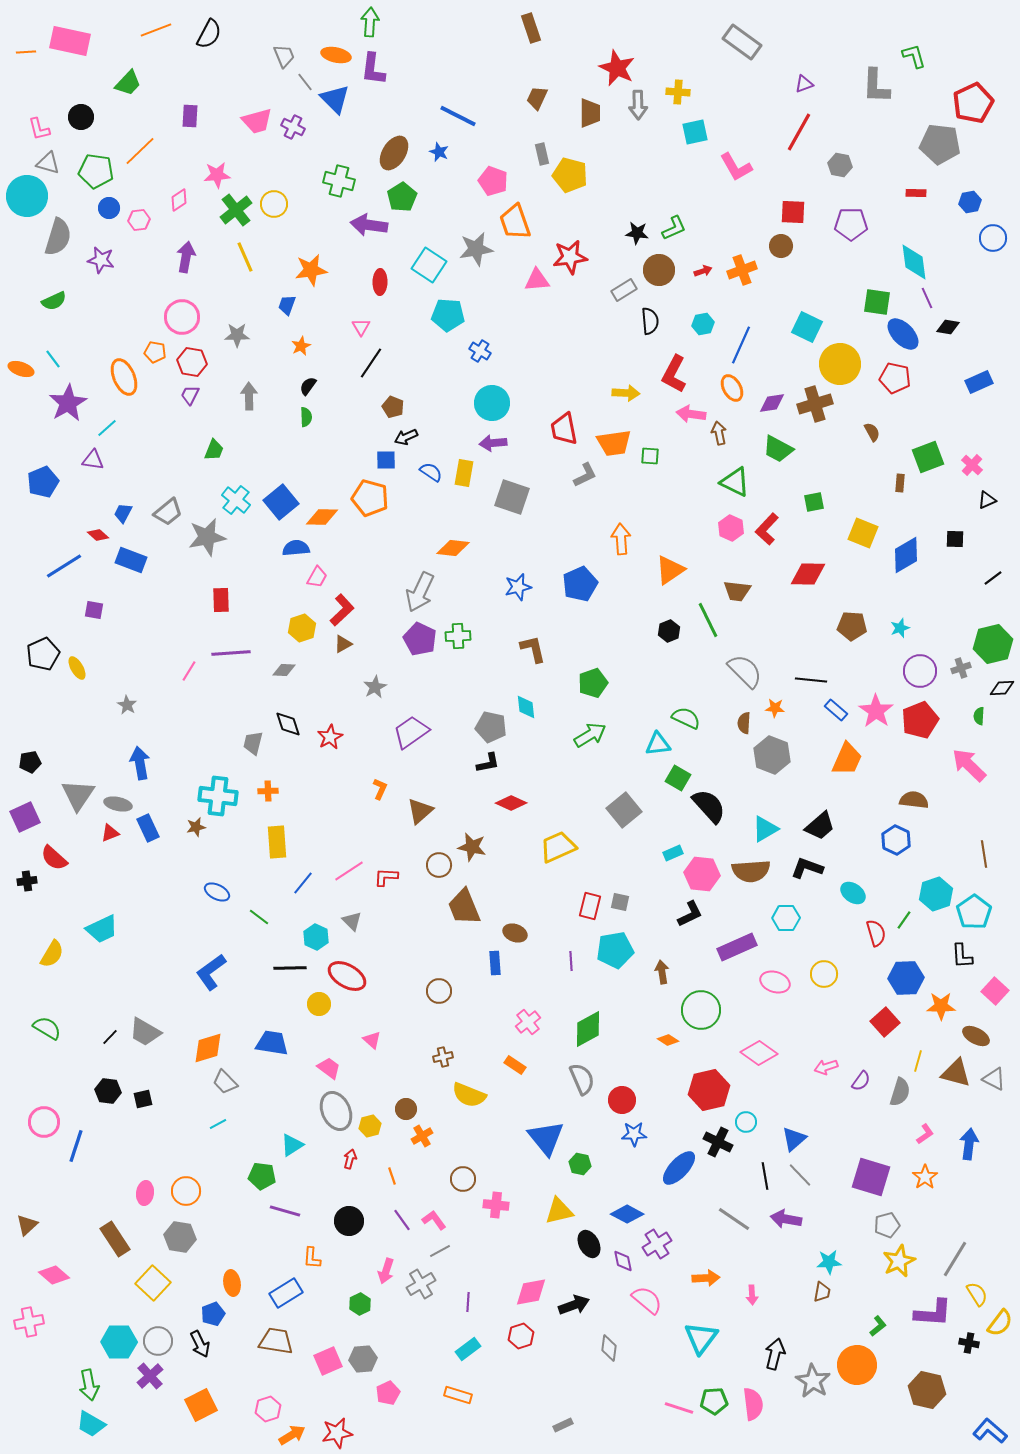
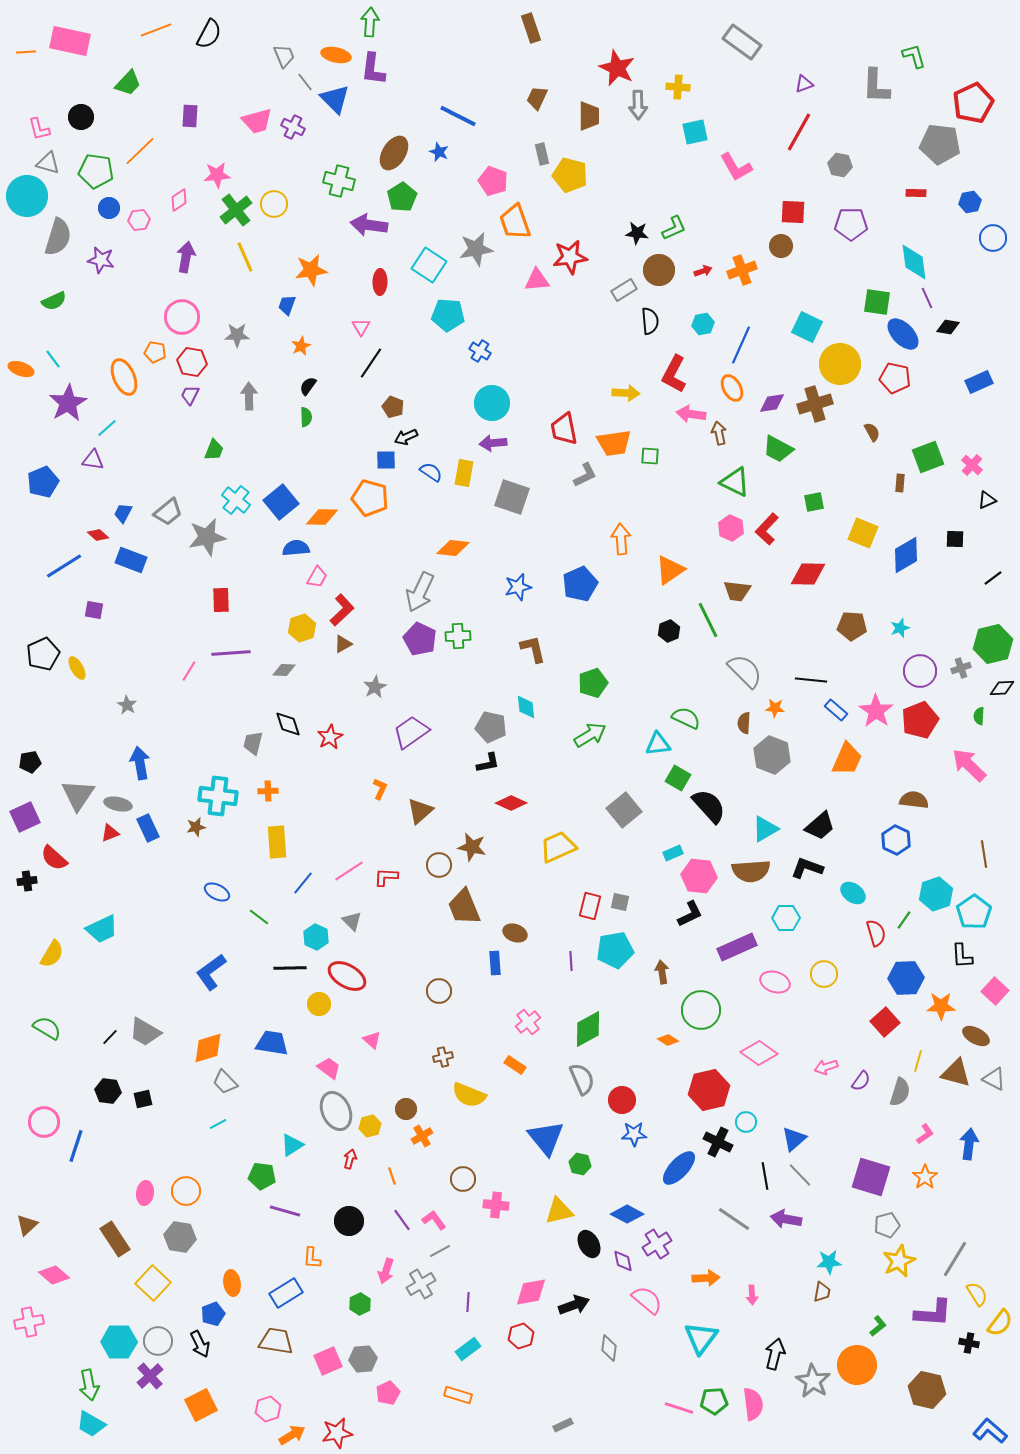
yellow cross at (678, 92): moved 5 px up
brown trapezoid at (590, 113): moved 1 px left, 3 px down
pink hexagon at (702, 874): moved 3 px left, 2 px down
